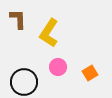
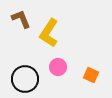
brown L-shape: moved 3 px right; rotated 20 degrees counterclockwise
orange square: moved 1 px right, 2 px down; rotated 35 degrees counterclockwise
black circle: moved 1 px right, 3 px up
